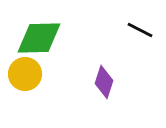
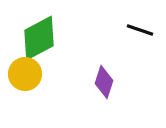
black line: rotated 8 degrees counterclockwise
green diamond: rotated 27 degrees counterclockwise
